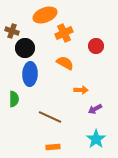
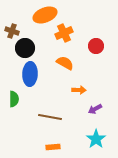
orange arrow: moved 2 px left
brown line: rotated 15 degrees counterclockwise
